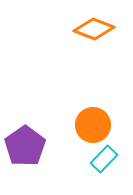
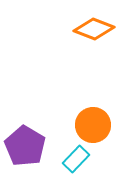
purple pentagon: rotated 6 degrees counterclockwise
cyan rectangle: moved 28 px left
